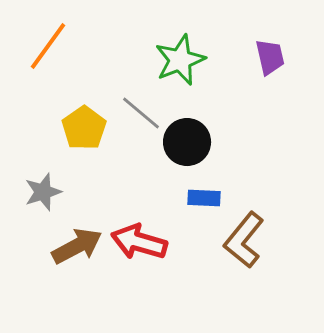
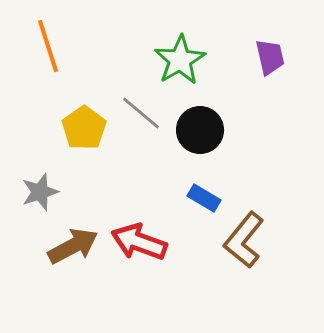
orange line: rotated 54 degrees counterclockwise
green star: rotated 9 degrees counterclockwise
black circle: moved 13 px right, 12 px up
gray star: moved 3 px left
blue rectangle: rotated 28 degrees clockwise
red arrow: rotated 4 degrees clockwise
brown arrow: moved 4 px left
